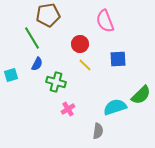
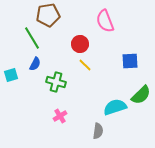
blue square: moved 12 px right, 2 px down
blue semicircle: moved 2 px left
pink cross: moved 8 px left, 7 px down
